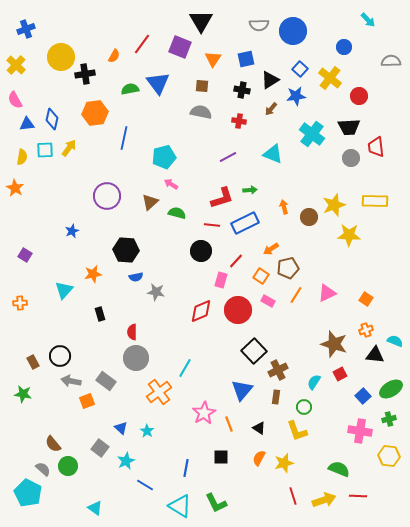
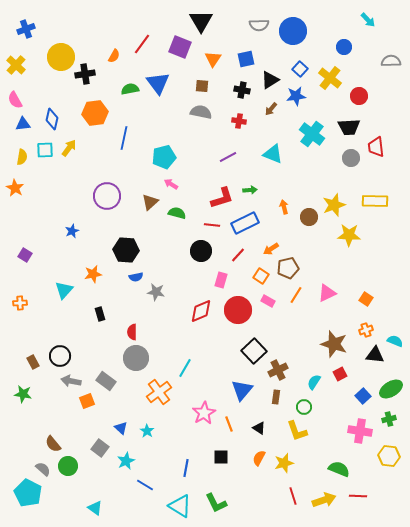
blue triangle at (27, 124): moved 4 px left
red line at (236, 261): moved 2 px right, 6 px up
